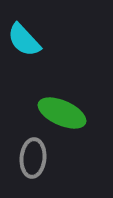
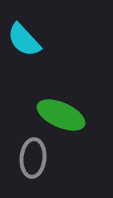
green ellipse: moved 1 px left, 2 px down
